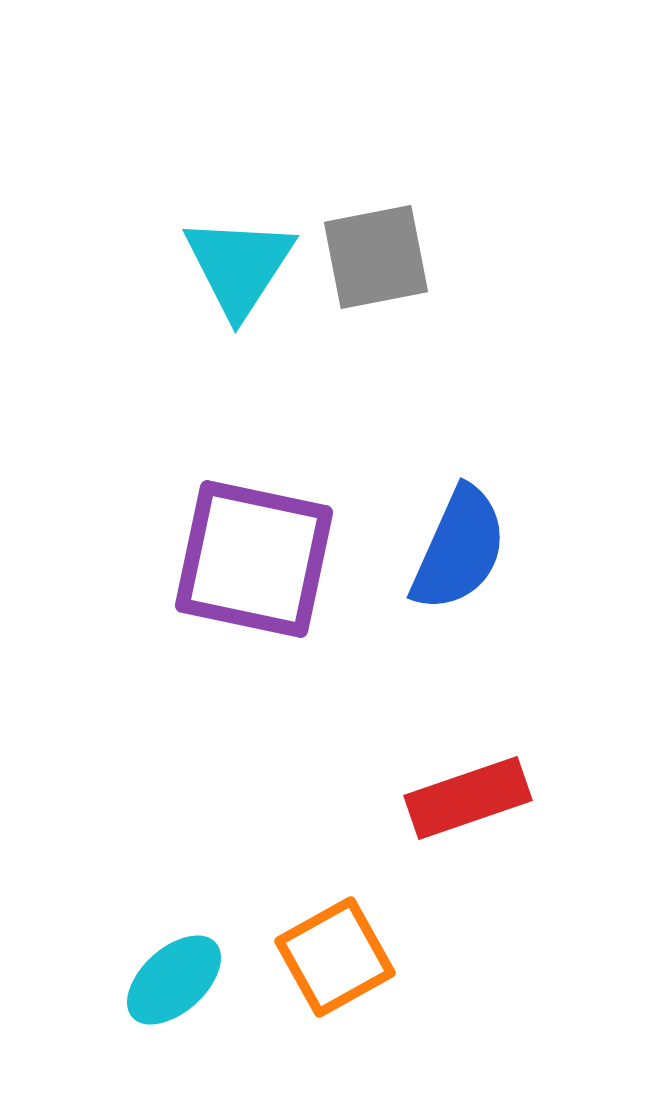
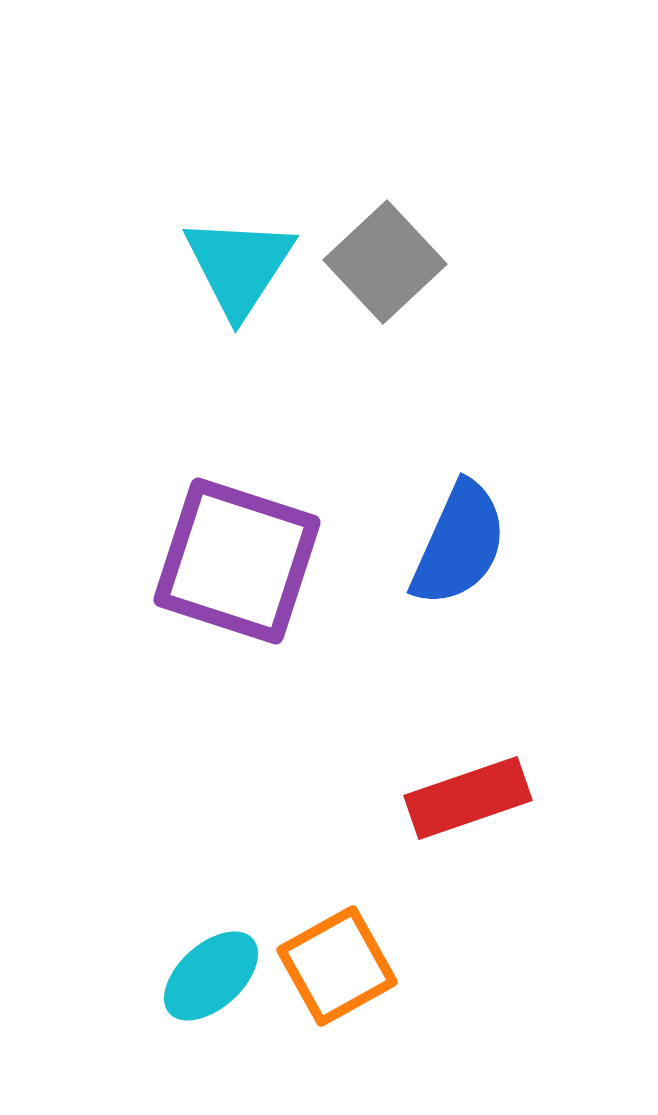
gray square: moved 9 px right, 5 px down; rotated 32 degrees counterclockwise
blue semicircle: moved 5 px up
purple square: moved 17 px left, 2 px down; rotated 6 degrees clockwise
orange square: moved 2 px right, 9 px down
cyan ellipse: moved 37 px right, 4 px up
